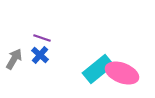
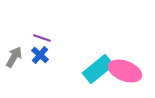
gray arrow: moved 2 px up
pink ellipse: moved 3 px right, 2 px up
